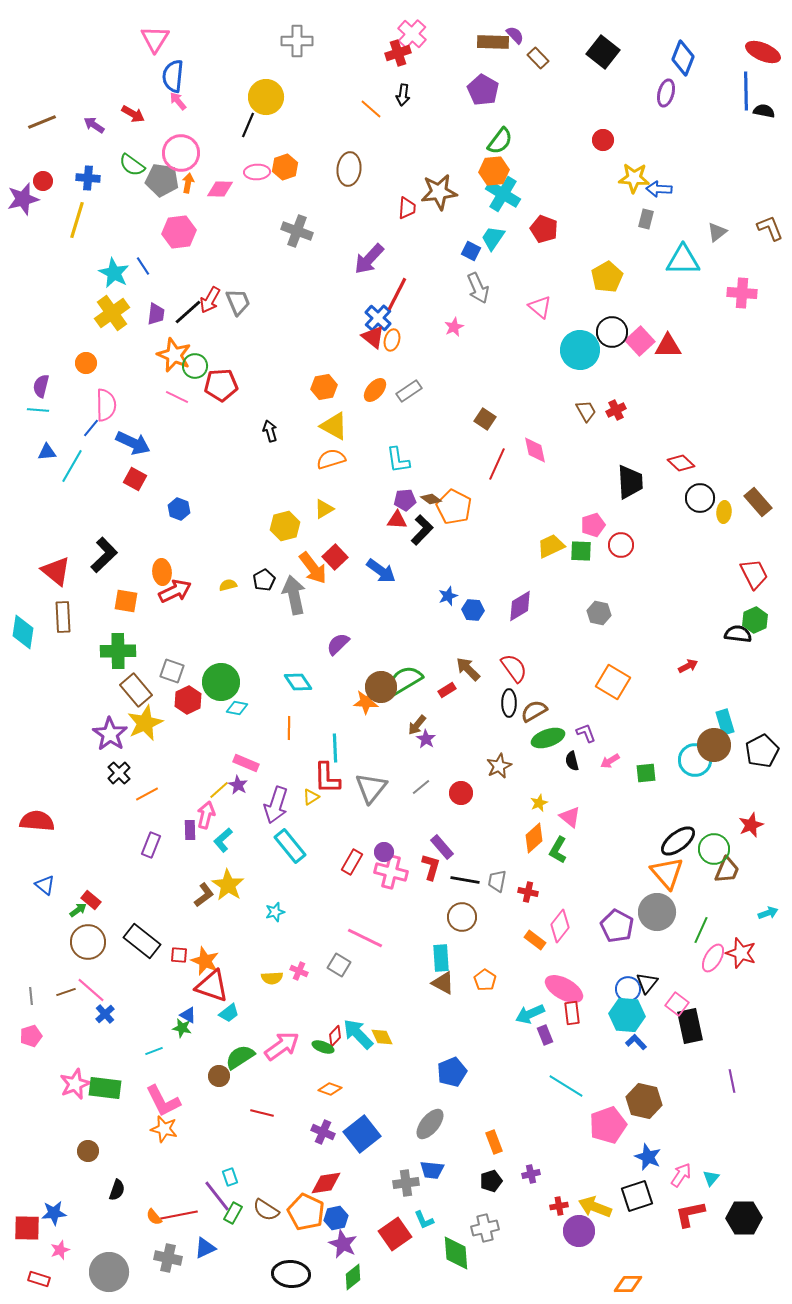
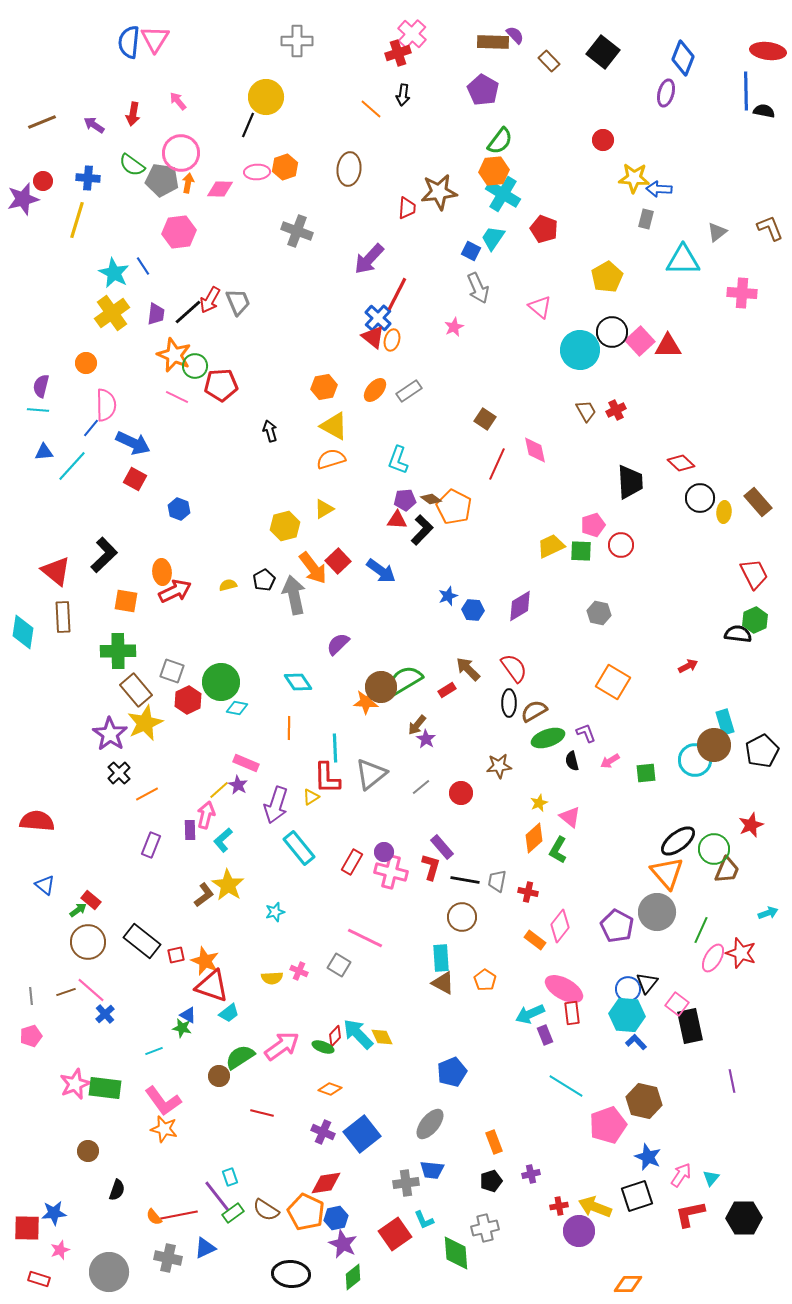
red ellipse at (763, 52): moved 5 px right, 1 px up; rotated 16 degrees counterclockwise
brown rectangle at (538, 58): moved 11 px right, 3 px down
blue semicircle at (173, 76): moved 44 px left, 34 px up
red arrow at (133, 114): rotated 70 degrees clockwise
blue triangle at (47, 452): moved 3 px left
cyan L-shape at (398, 460): rotated 28 degrees clockwise
cyan line at (72, 466): rotated 12 degrees clockwise
red square at (335, 557): moved 3 px right, 4 px down
brown star at (499, 766): rotated 20 degrees clockwise
gray triangle at (371, 788): moved 14 px up; rotated 12 degrees clockwise
cyan rectangle at (290, 846): moved 9 px right, 2 px down
red square at (179, 955): moved 3 px left; rotated 18 degrees counterclockwise
pink L-shape at (163, 1101): rotated 9 degrees counterclockwise
green rectangle at (233, 1213): rotated 25 degrees clockwise
